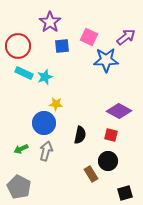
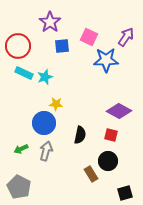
purple arrow: rotated 18 degrees counterclockwise
